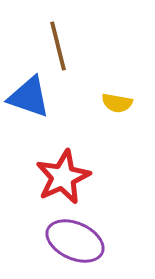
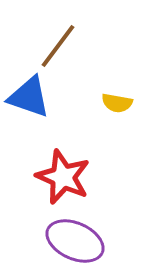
brown line: rotated 51 degrees clockwise
red star: rotated 24 degrees counterclockwise
